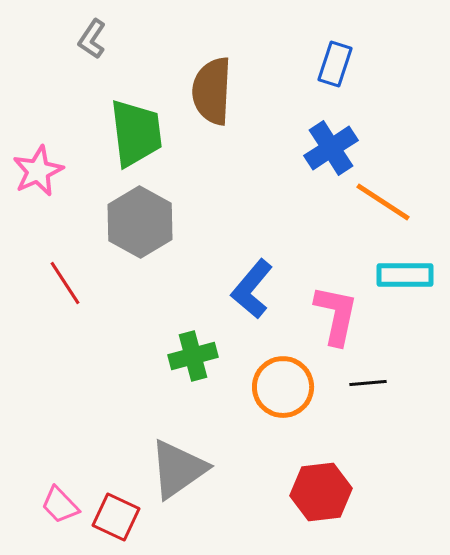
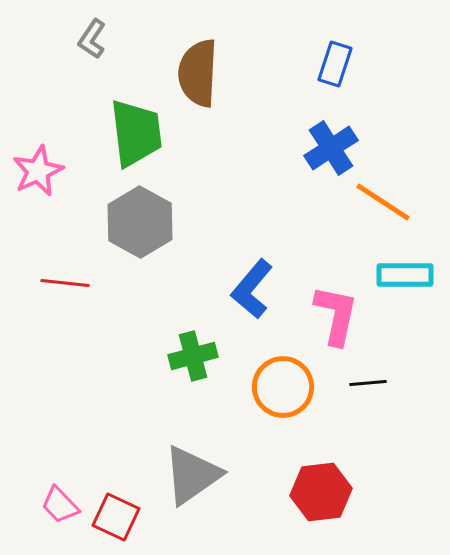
brown semicircle: moved 14 px left, 18 px up
red line: rotated 51 degrees counterclockwise
gray triangle: moved 14 px right, 6 px down
